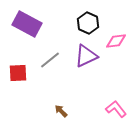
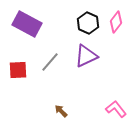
pink diamond: moved 19 px up; rotated 45 degrees counterclockwise
gray line: moved 2 px down; rotated 10 degrees counterclockwise
red square: moved 3 px up
